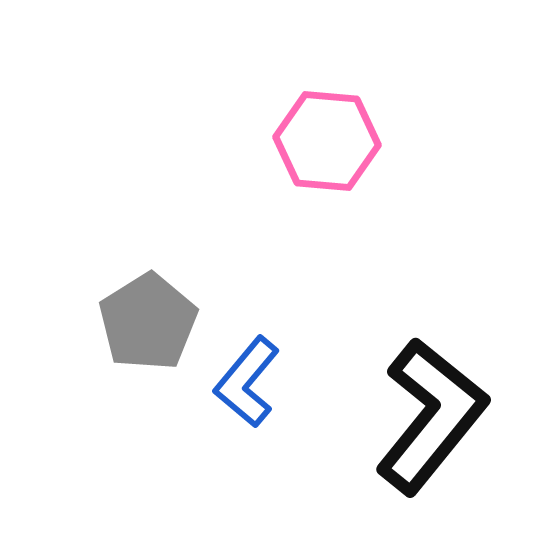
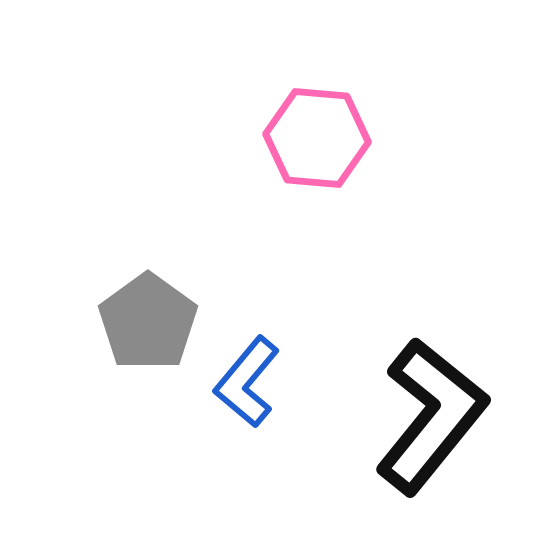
pink hexagon: moved 10 px left, 3 px up
gray pentagon: rotated 4 degrees counterclockwise
